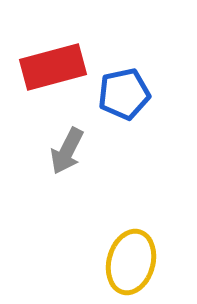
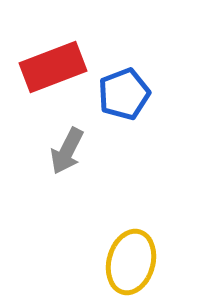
red rectangle: rotated 6 degrees counterclockwise
blue pentagon: rotated 9 degrees counterclockwise
